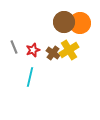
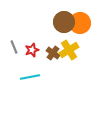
red star: moved 1 px left
cyan line: rotated 66 degrees clockwise
